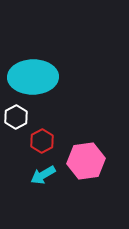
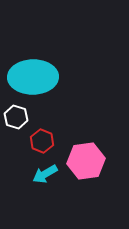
white hexagon: rotated 15 degrees counterclockwise
red hexagon: rotated 10 degrees counterclockwise
cyan arrow: moved 2 px right, 1 px up
